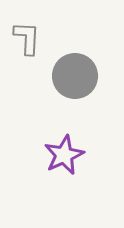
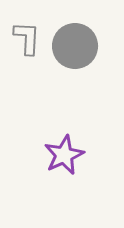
gray circle: moved 30 px up
